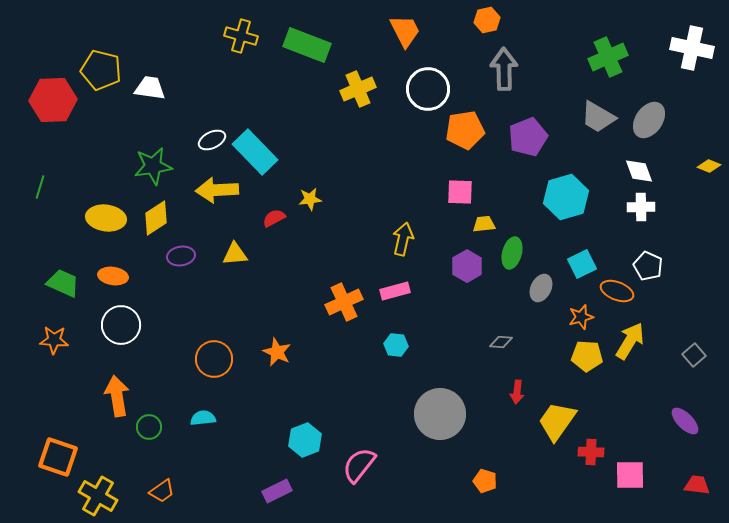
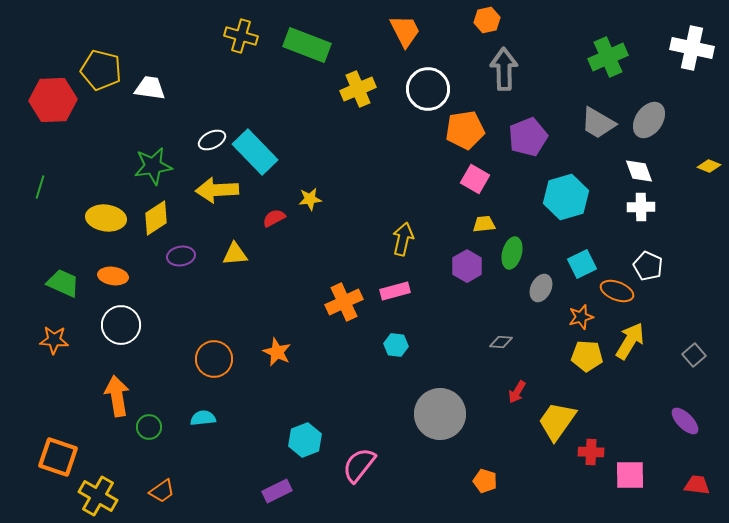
gray trapezoid at (598, 117): moved 6 px down
pink square at (460, 192): moved 15 px right, 13 px up; rotated 28 degrees clockwise
red arrow at (517, 392): rotated 25 degrees clockwise
